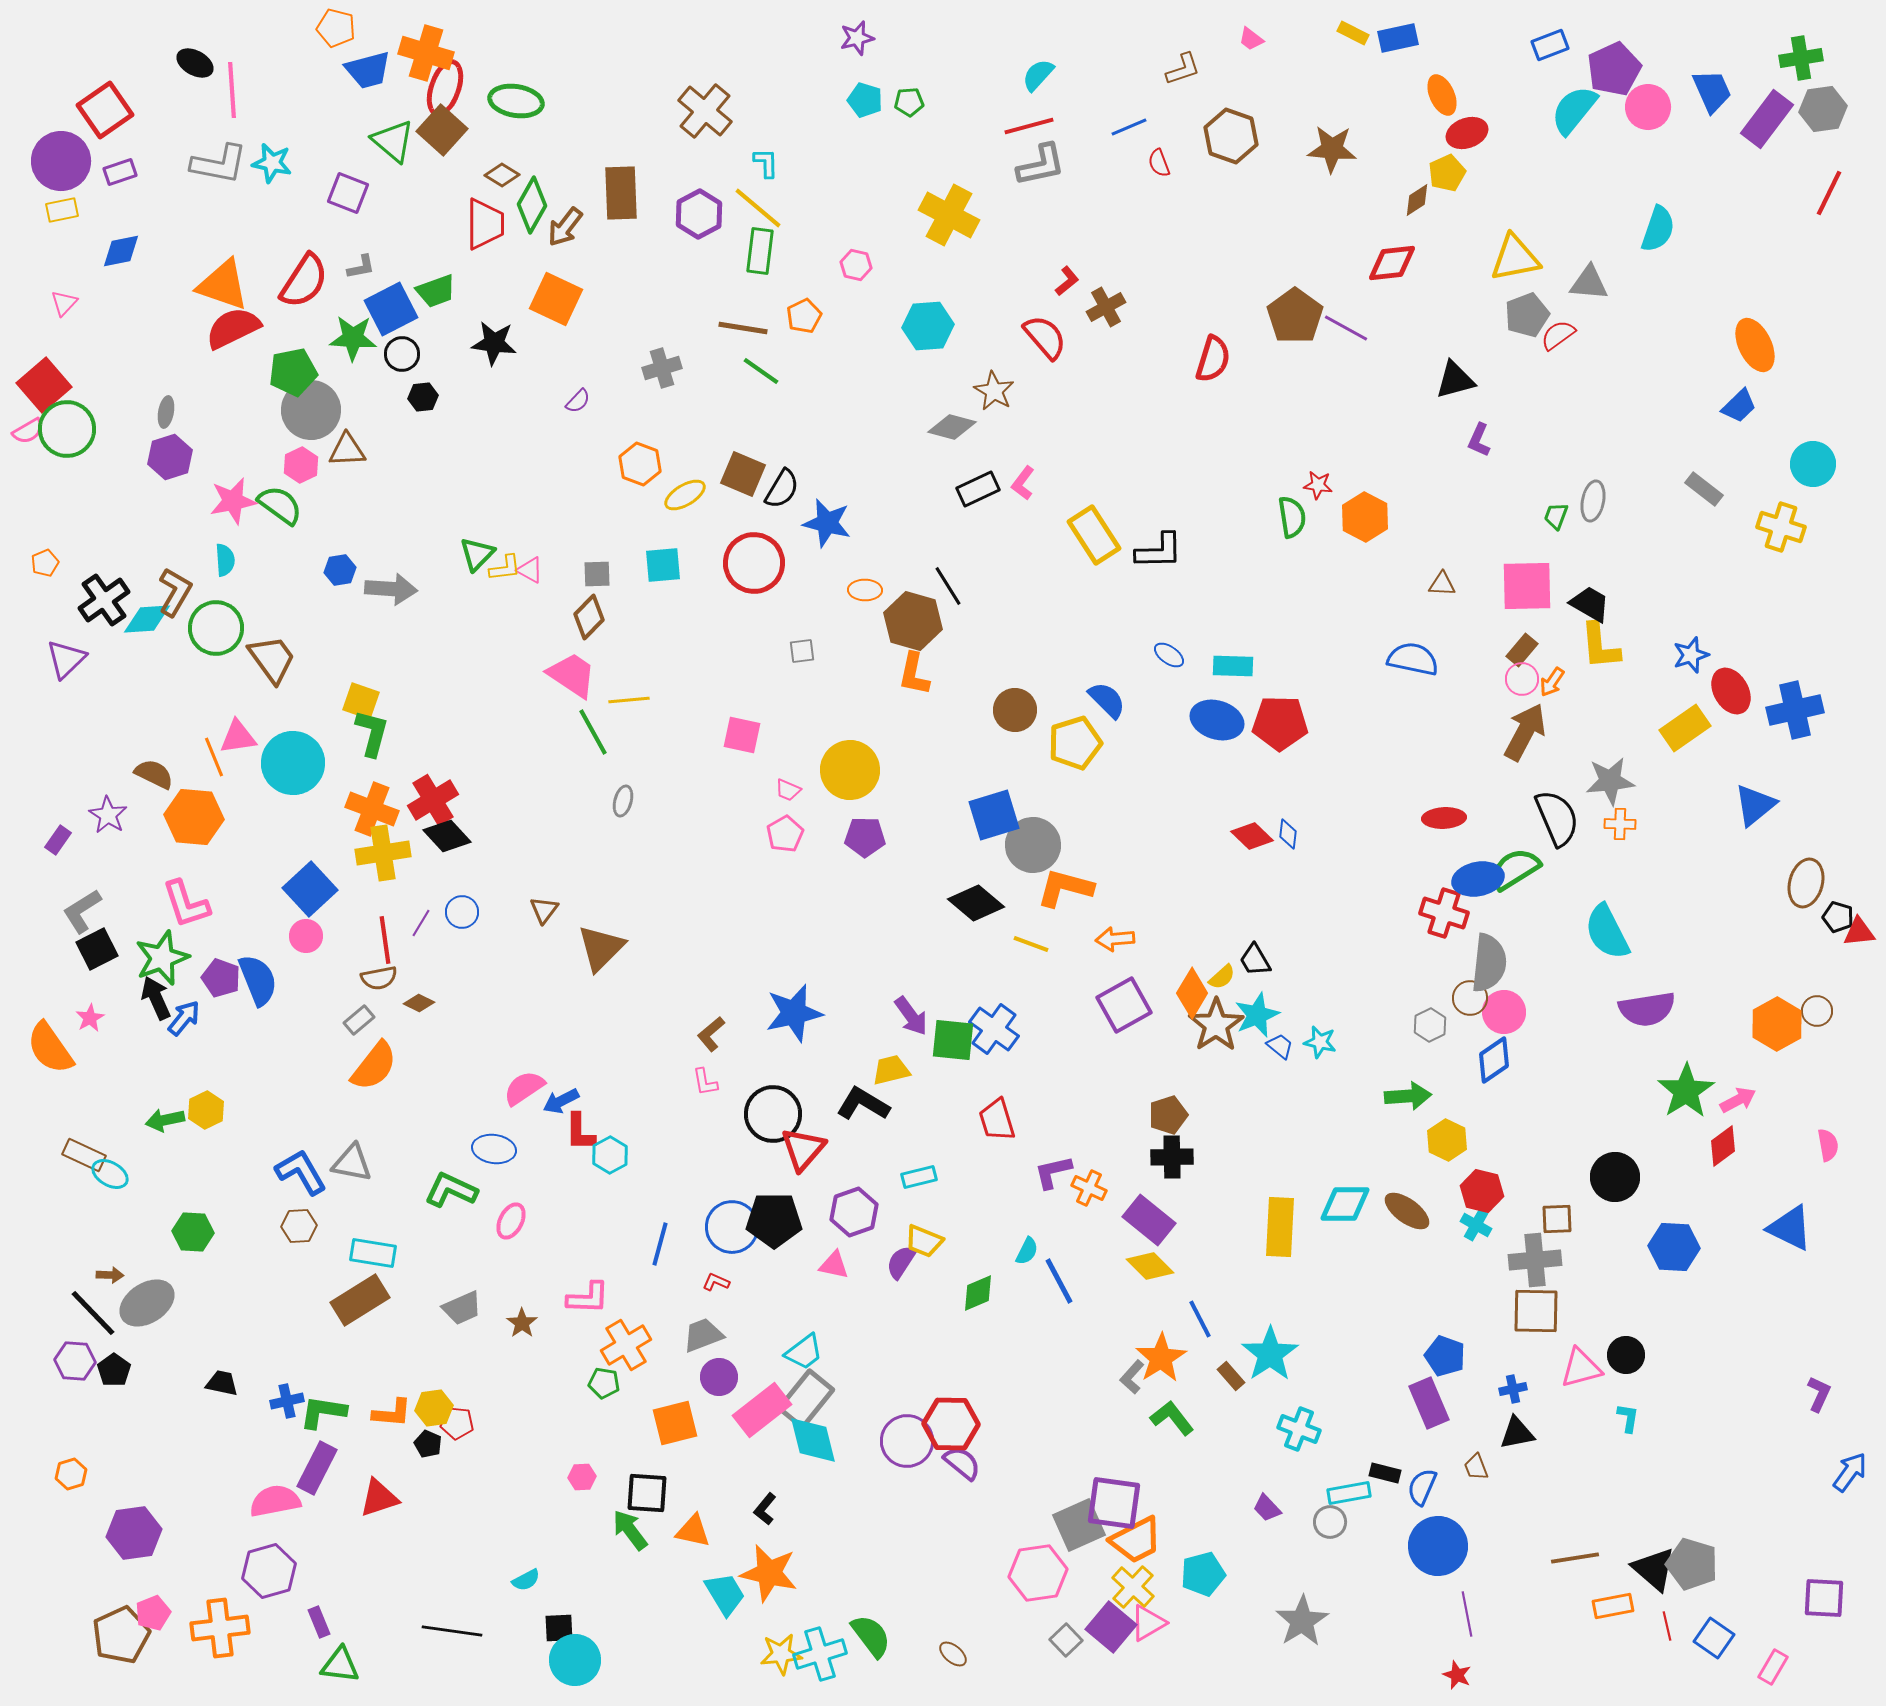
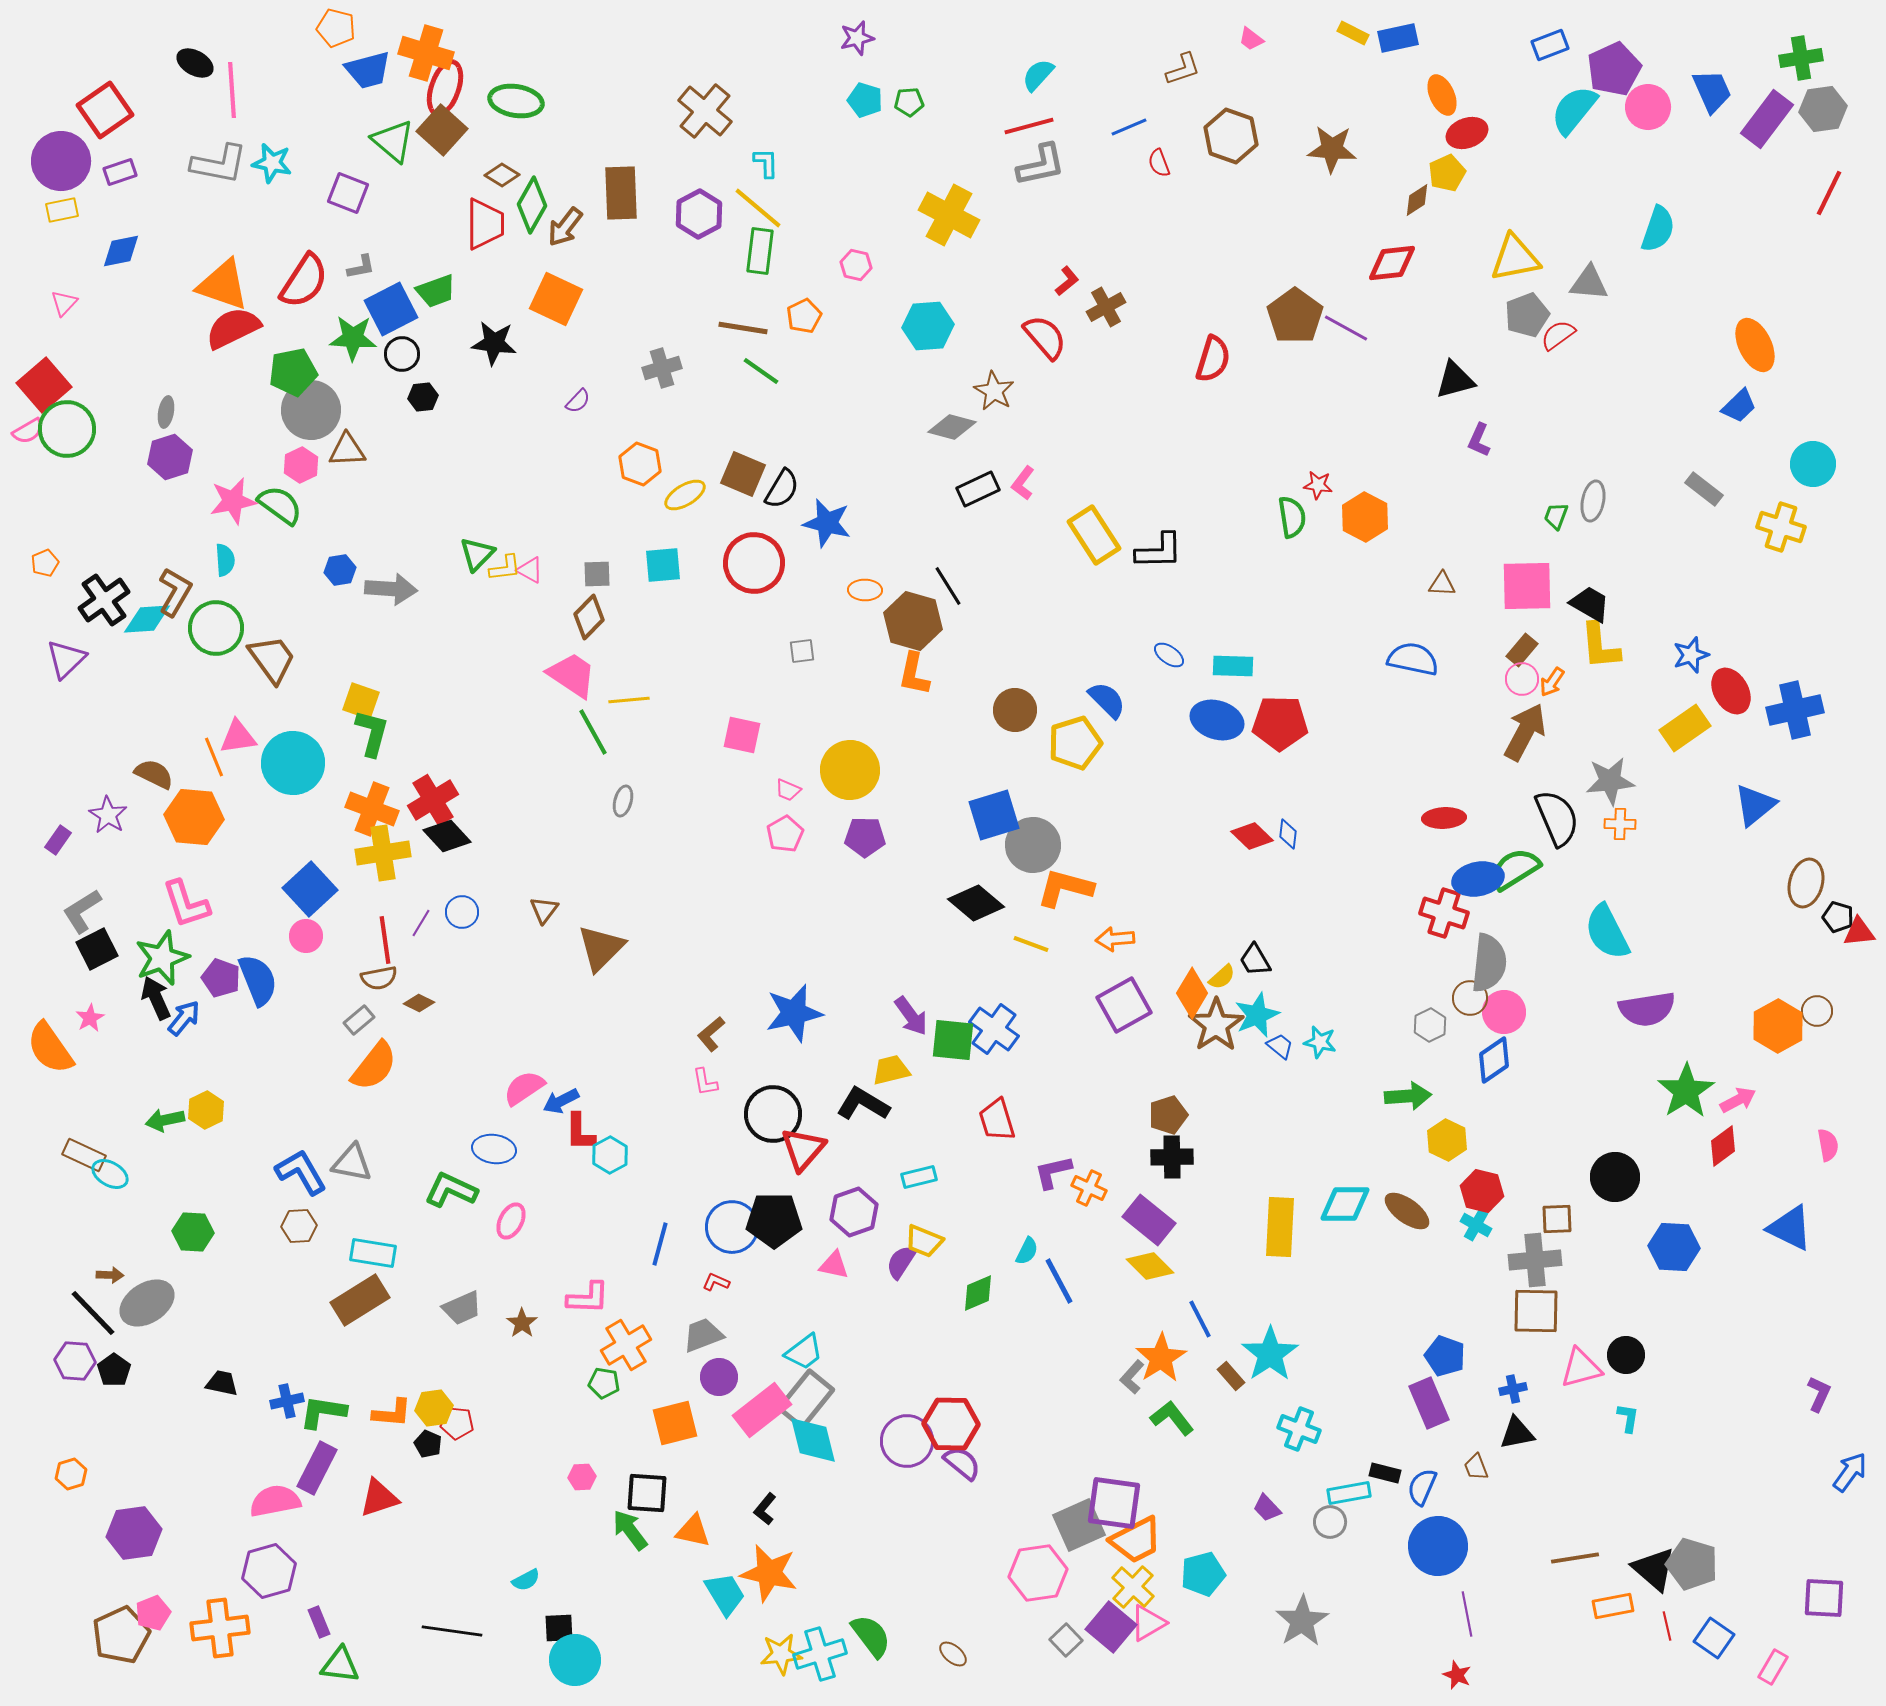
orange hexagon at (1777, 1024): moved 1 px right, 2 px down
